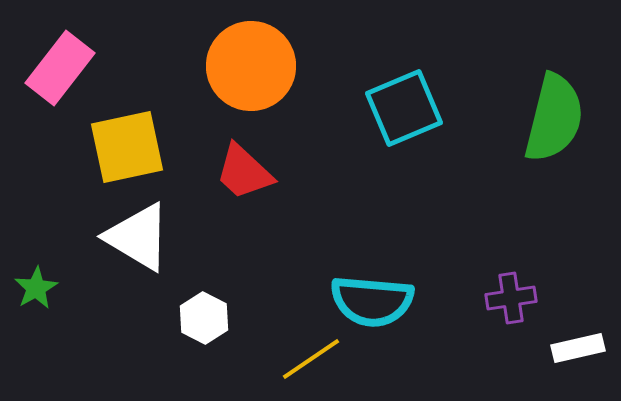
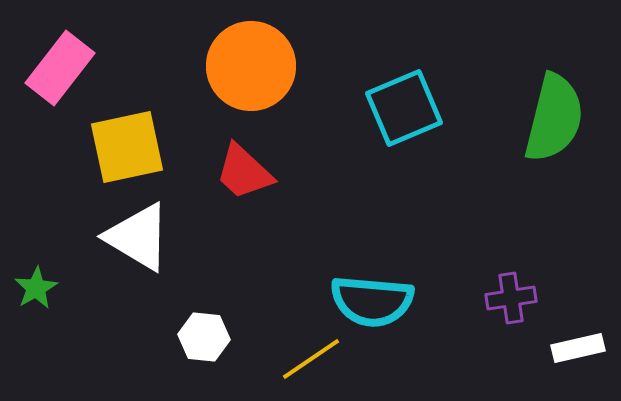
white hexagon: moved 19 px down; rotated 21 degrees counterclockwise
